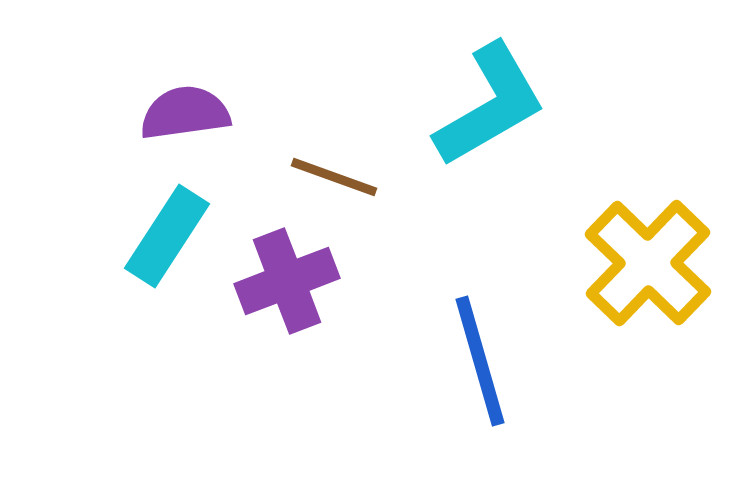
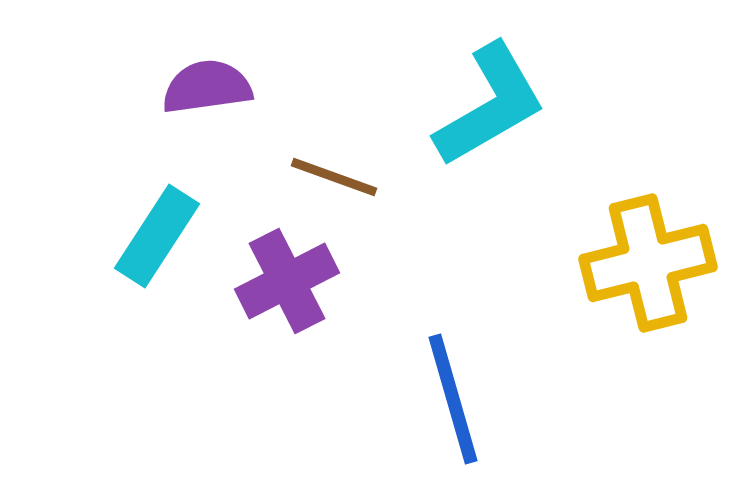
purple semicircle: moved 22 px right, 26 px up
cyan rectangle: moved 10 px left
yellow cross: rotated 32 degrees clockwise
purple cross: rotated 6 degrees counterclockwise
blue line: moved 27 px left, 38 px down
